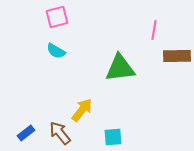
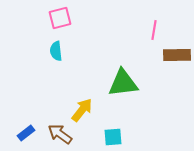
pink square: moved 3 px right, 1 px down
cyan semicircle: rotated 54 degrees clockwise
brown rectangle: moved 1 px up
green triangle: moved 3 px right, 15 px down
brown arrow: moved 1 px down; rotated 15 degrees counterclockwise
